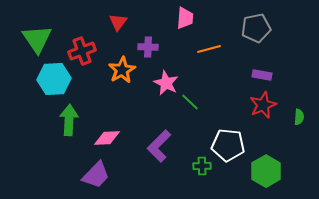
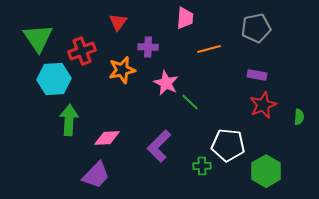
green triangle: moved 1 px right, 1 px up
orange star: rotated 16 degrees clockwise
purple rectangle: moved 5 px left
